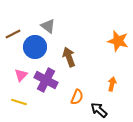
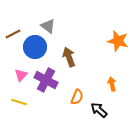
orange arrow: rotated 24 degrees counterclockwise
